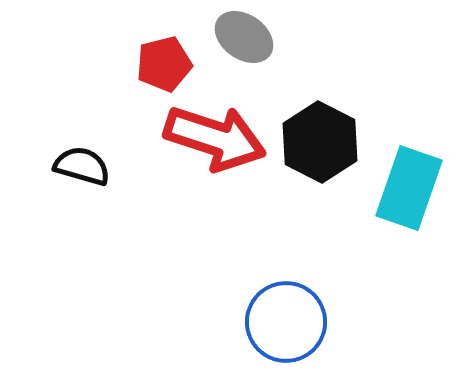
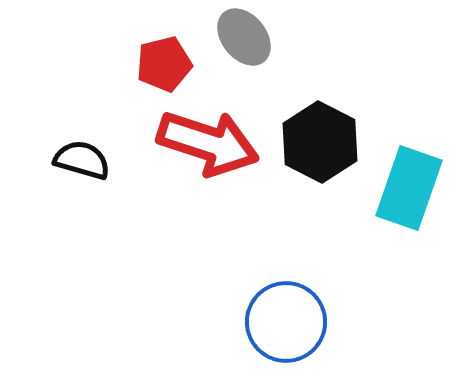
gray ellipse: rotated 16 degrees clockwise
red arrow: moved 7 px left, 5 px down
black semicircle: moved 6 px up
